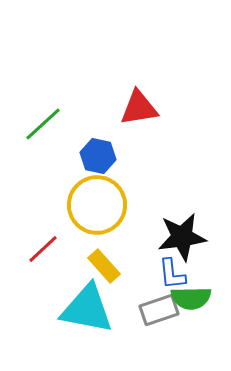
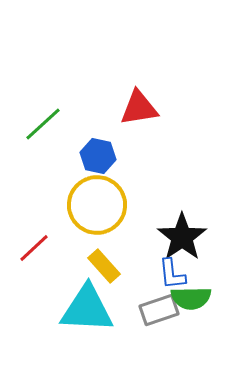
black star: rotated 27 degrees counterclockwise
red line: moved 9 px left, 1 px up
cyan triangle: rotated 8 degrees counterclockwise
